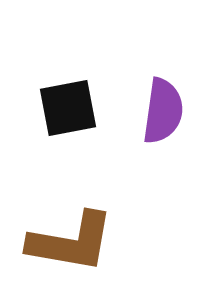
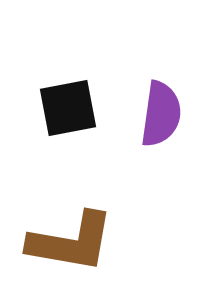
purple semicircle: moved 2 px left, 3 px down
